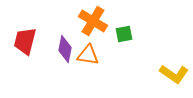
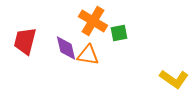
green square: moved 5 px left, 1 px up
purple diamond: moved 1 px right, 1 px up; rotated 24 degrees counterclockwise
yellow L-shape: moved 5 px down
